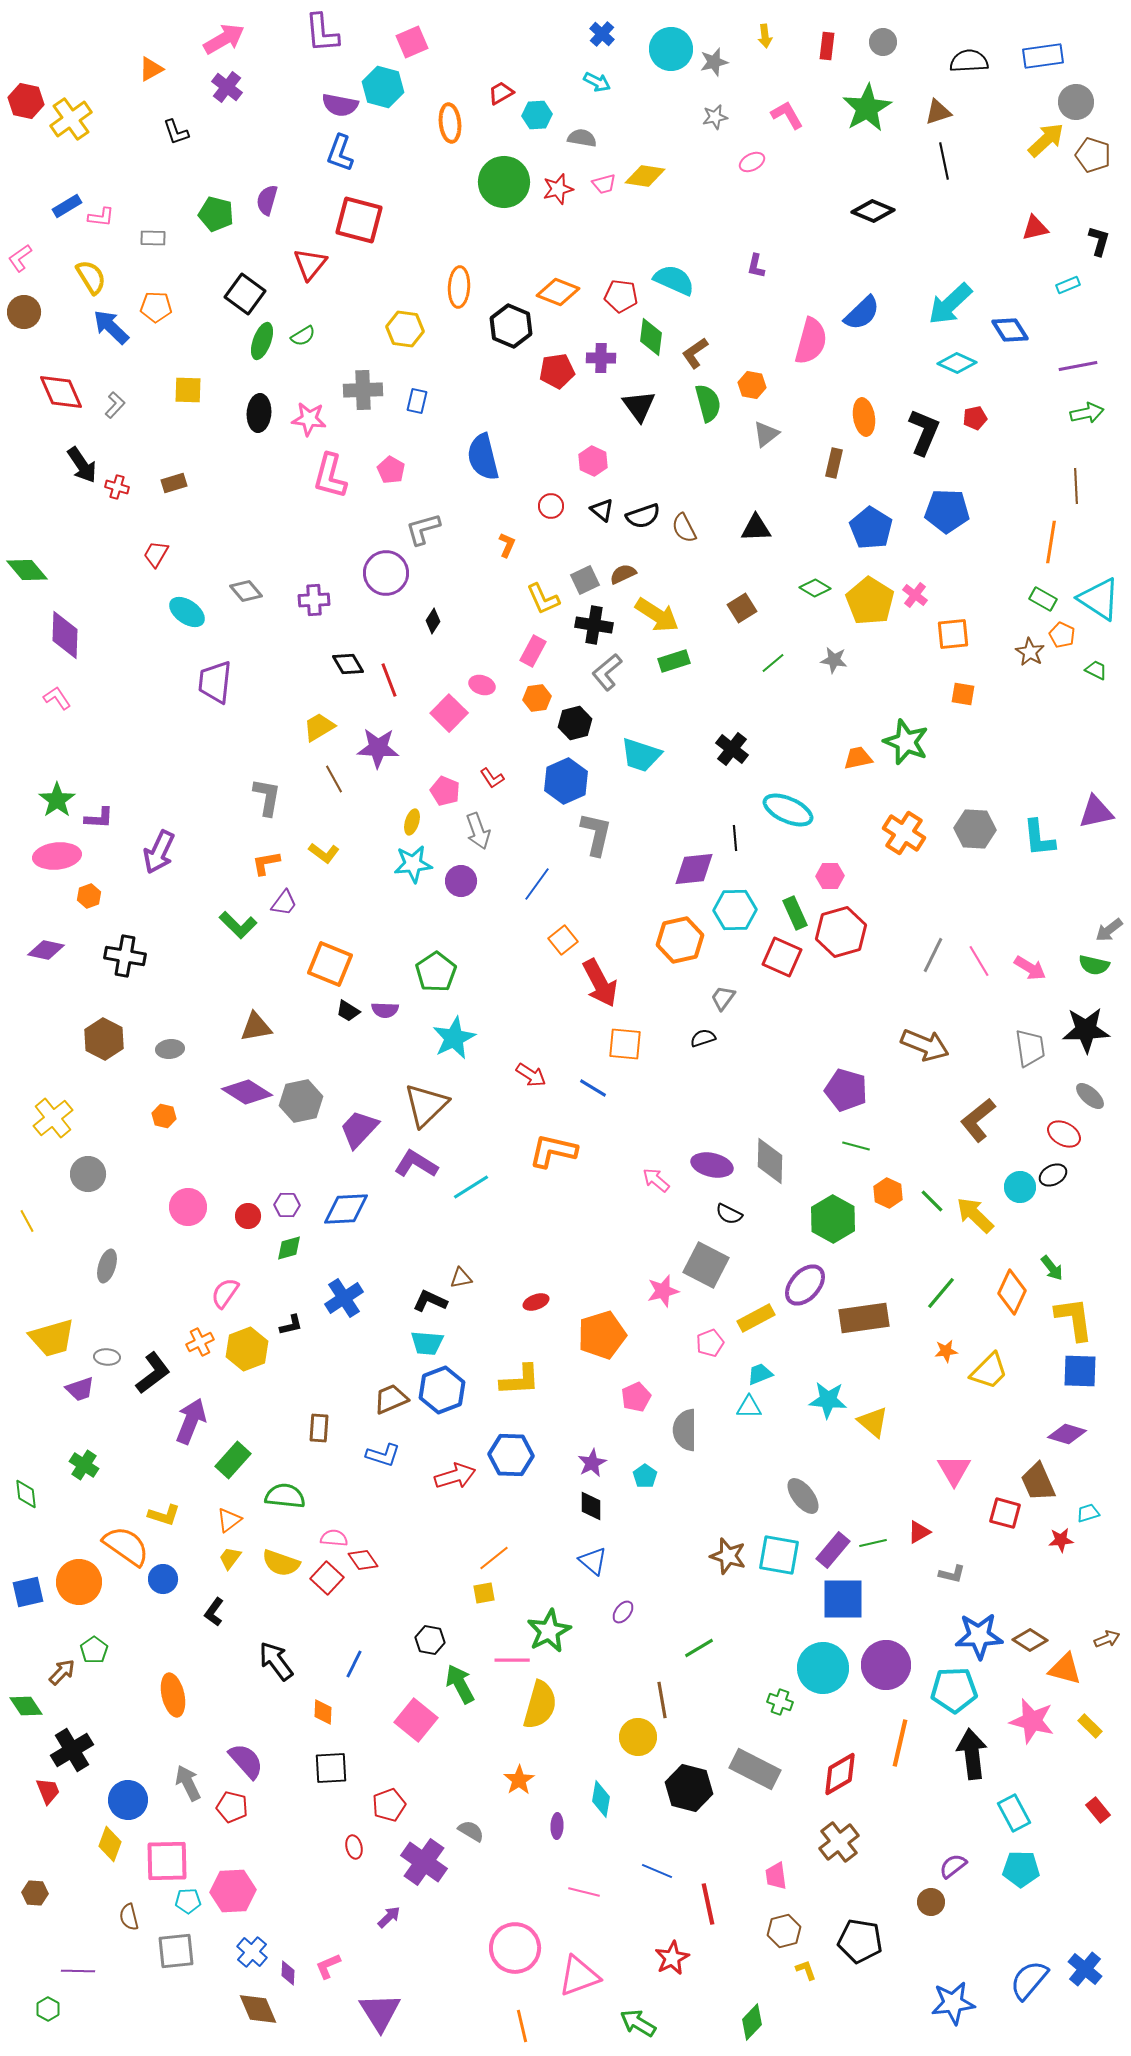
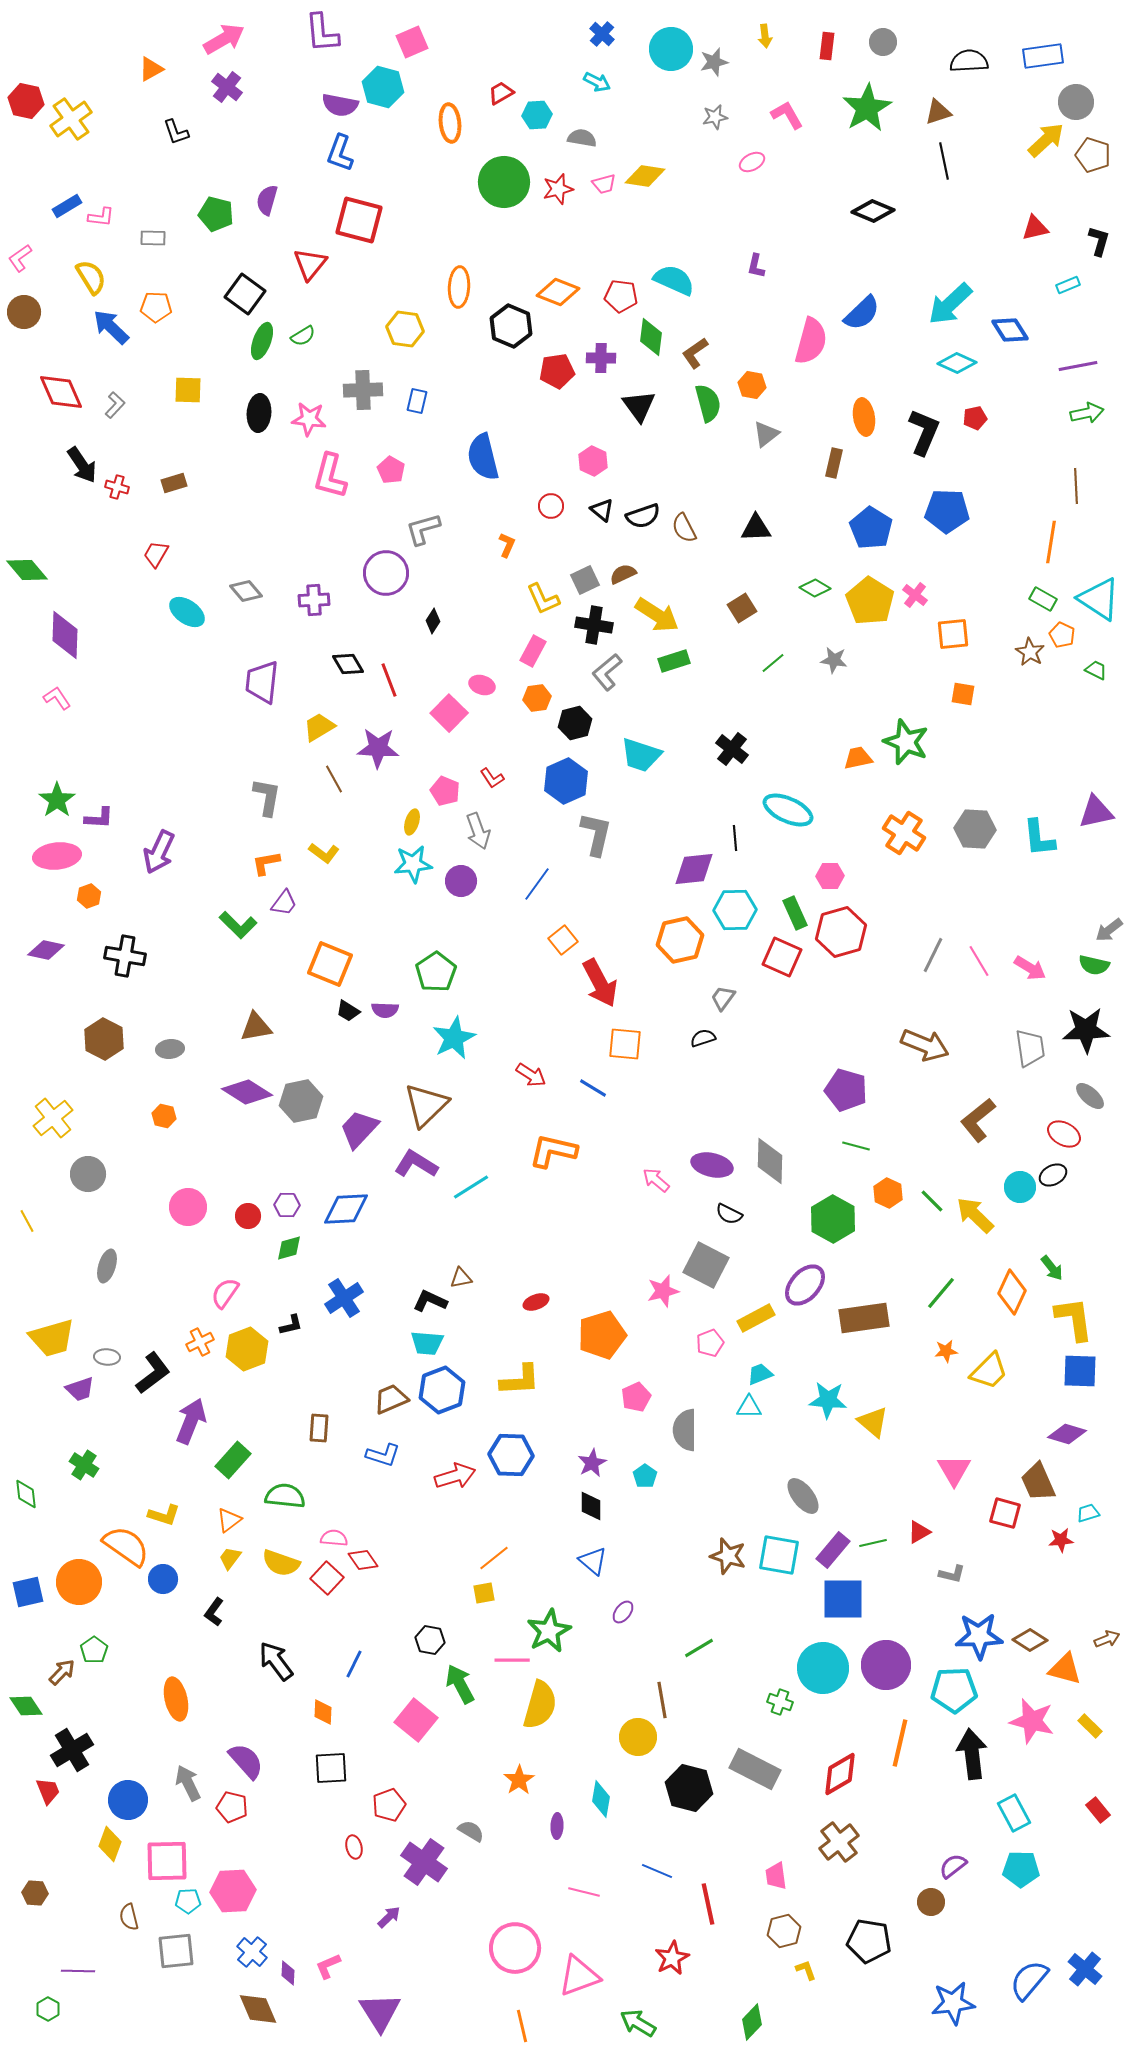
purple trapezoid at (215, 682): moved 47 px right
orange ellipse at (173, 1695): moved 3 px right, 4 px down
black pentagon at (860, 1941): moved 9 px right
